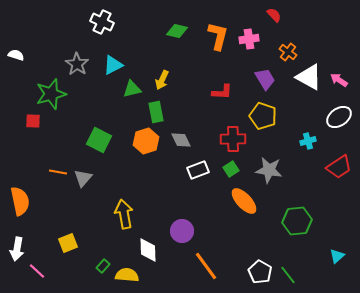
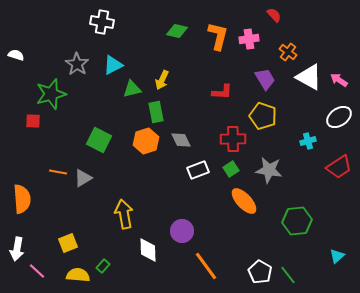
white cross at (102, 22): rotated 15 degrees counterclockwise
gray triangle at (83, 178): rotated 18 degrees clockwise
orange semicircle at (20, 201): moved 2 px right, 2 px up; rotated 8 degrees clockwise
yellow semicircle at (127, 275): moved 49 px left
